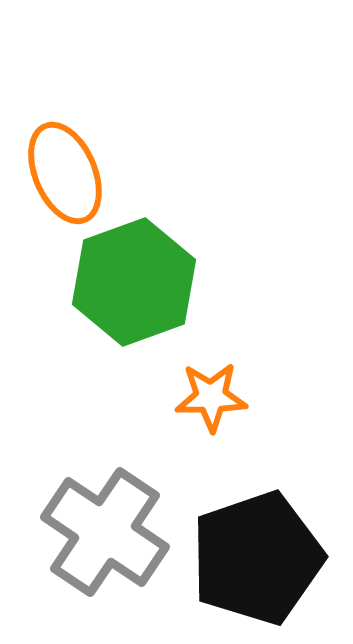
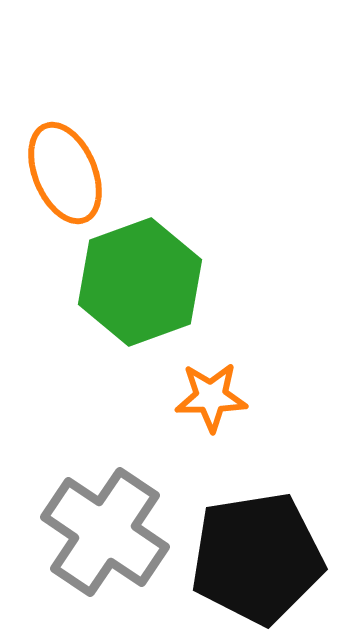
green hexagon: moved 6 px right
black pentagon: rotated 10 degrees clockwise
